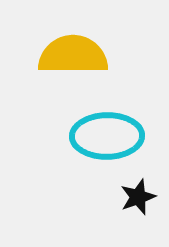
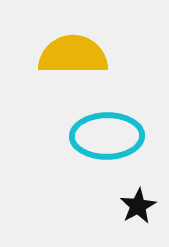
black star: moved 9 px down; rotated 9 degrees counterclockwise
